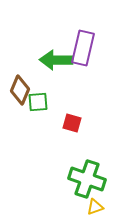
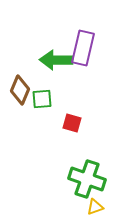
green square: moved 4 px right, 3 px up
